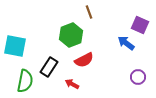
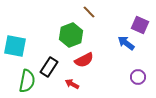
brown line: rotated 24 degrees counterclockwise
green semicircle: moved 2 px right
